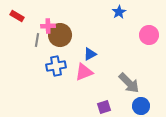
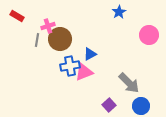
pink cross: rotated 16 degrees counterclockwise
brown circle: moved 4 px down
blue cross: moved 14 px right
purple square: moved 5 px right, 2 px up; rotated 24 degrees counterclockwise
